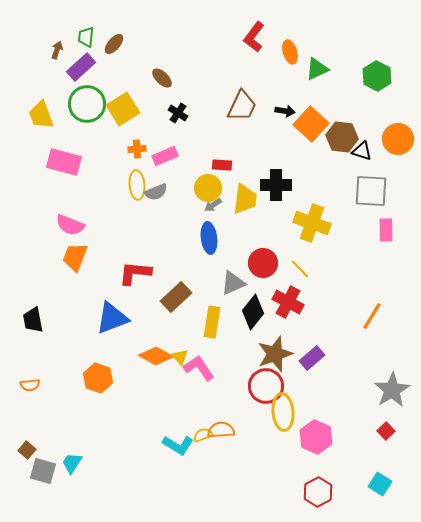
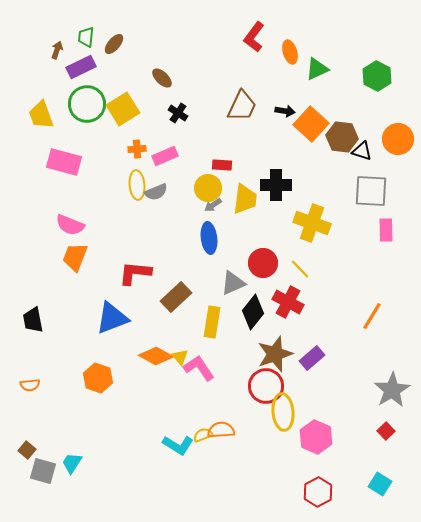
purple rectangle at (81, 67): rotated 16 degrees clockwise
